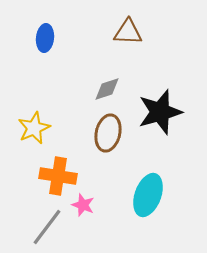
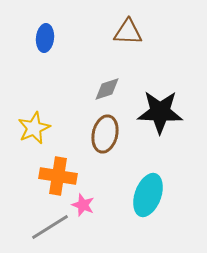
black star: rotated 18 degrees clockwise
brown ellipse: moved 3 px left, 1 px down
gray line: moved 3 px right; rotated 21 degrees clockwise
